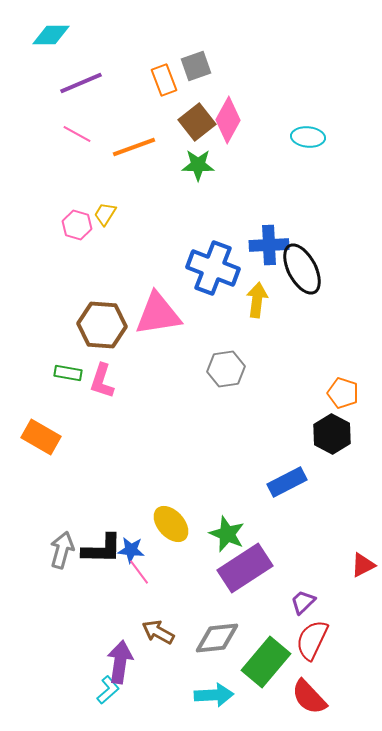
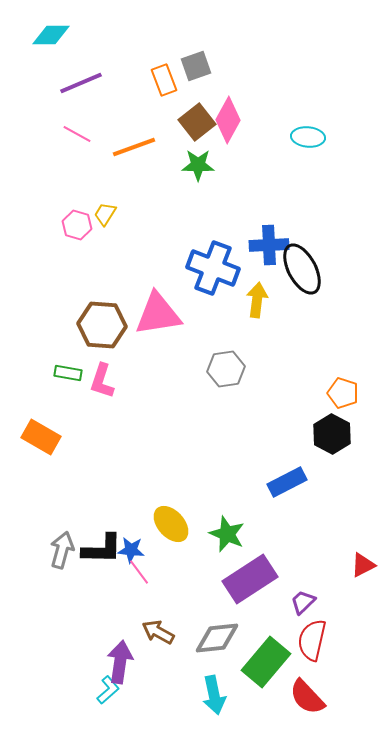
purple rectangle at (245, 568): moved 5 px right, 11 px down
red semicircle at (312, 640): rotated 12 degrees counterclockwise
cyan arrow at (214, 695): rotated 81 degrees clockwise
red semicircle at (309, 697): moved 2 px left
